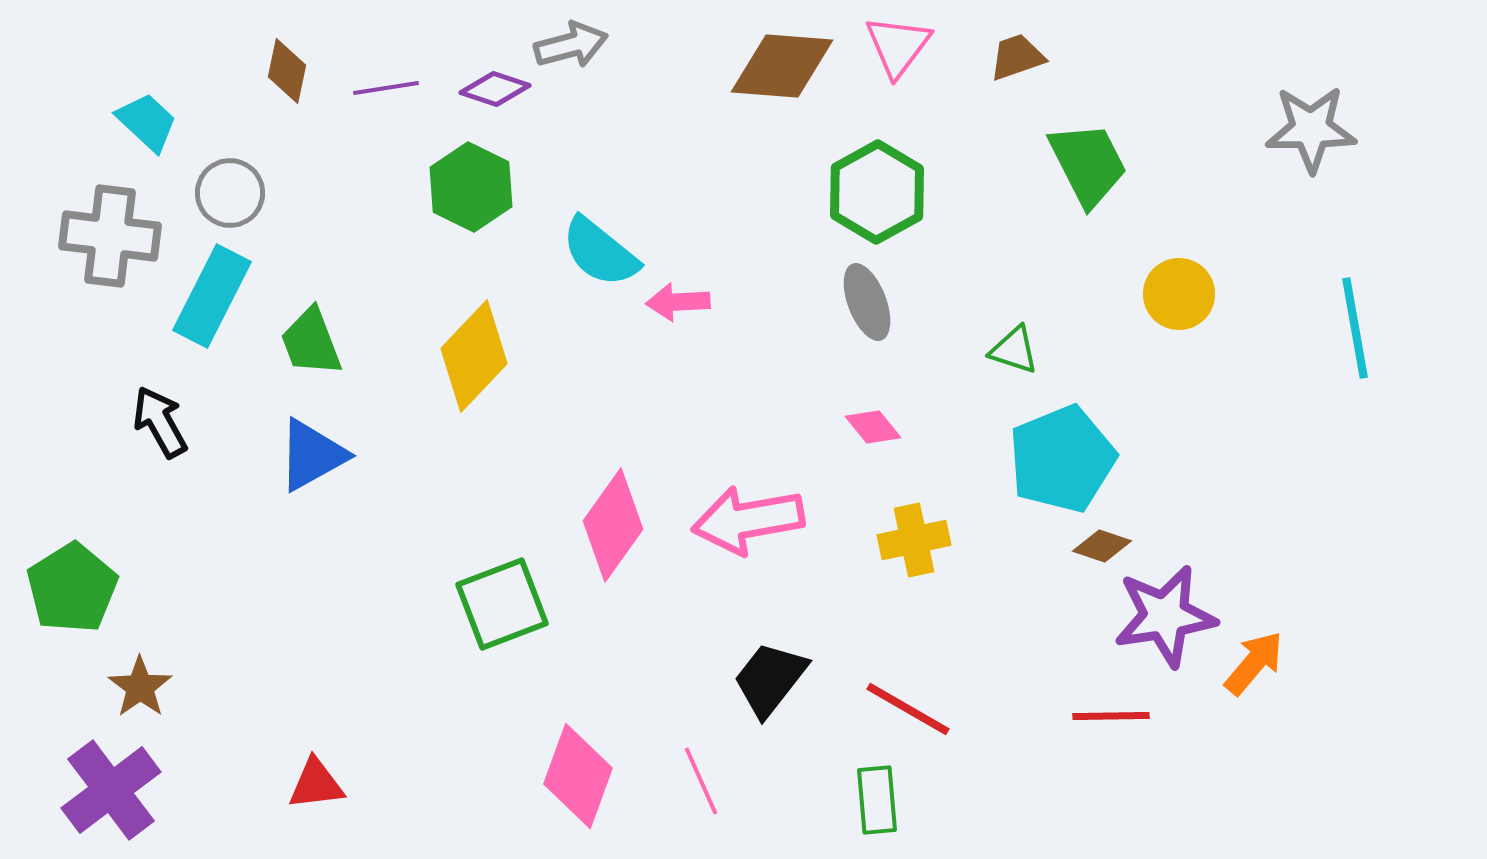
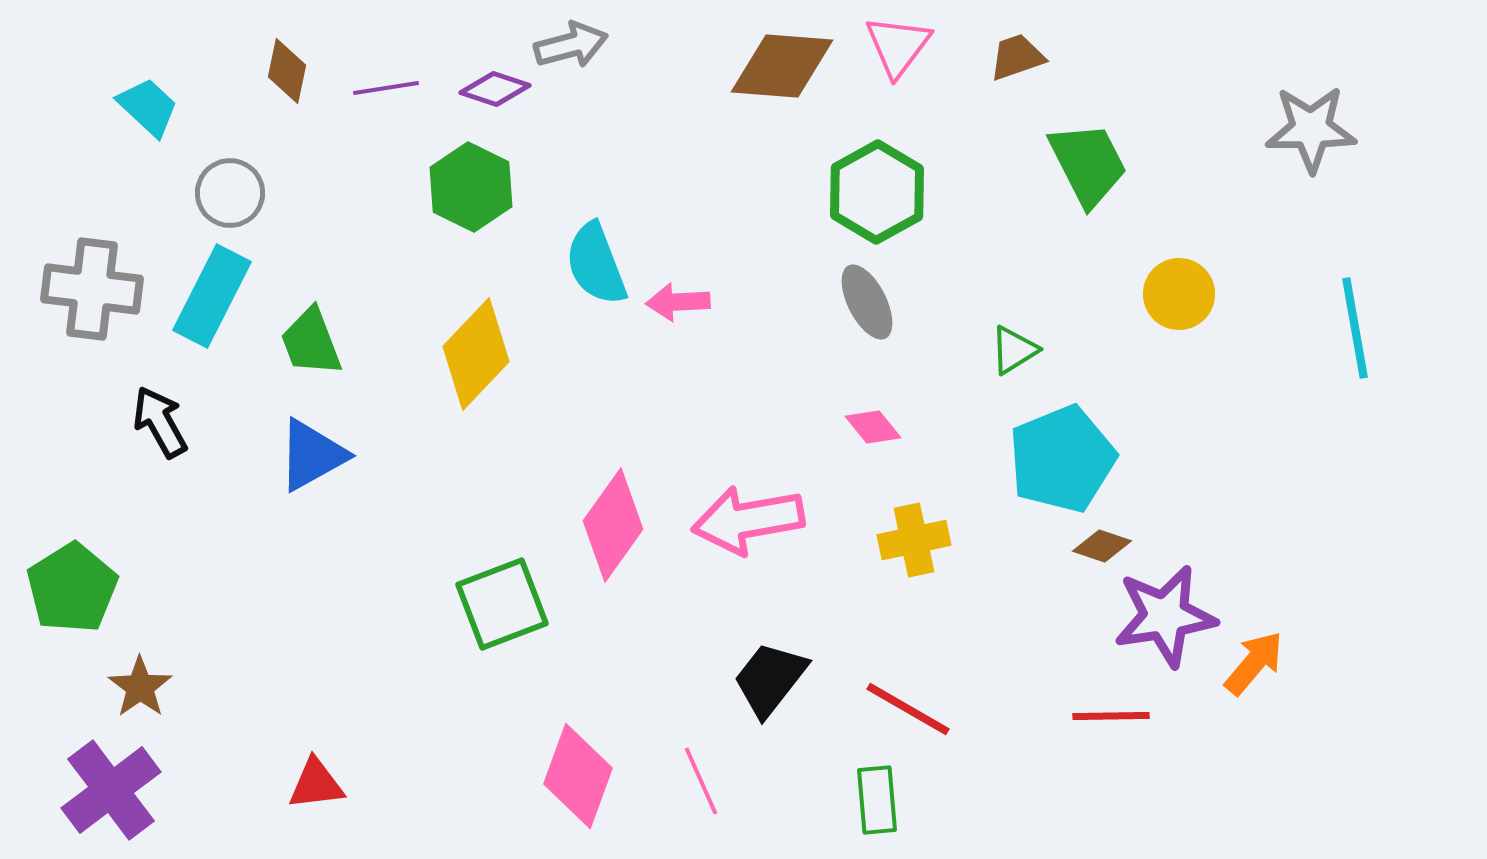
cyan trapezoid at (147, 122): moved 1 px right, 15 px up
gray cross at (110, 236): moved 18 px left, 53 px down
cyan semicircle at (600, 252): moved 4 px left, 12 px down; rotated 30 degrees clockwise
gray ellipse at (867, 302): rotated 6 degrees counterclockwise
green triangle at (1014, 350): rotated 50 degrees counterclockwise
yellow diamond at (474, 356): moved 2 px right, 2 px up
